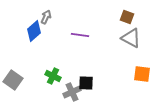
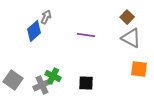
brown square: rotated 24 degrees clockwise
purple line: moved 6 px right
orange square: moved 3 px left, 5 px up
gray cross: moved 30 px left, 7 px up
